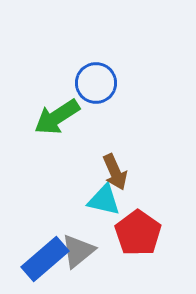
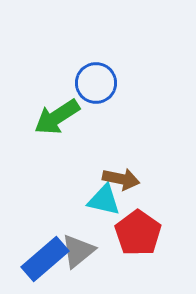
brown arrow: moved 6 px right, 7 px down; rotated 54 degrees counterclockwise
